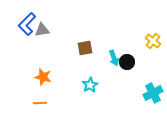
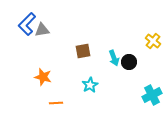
brown square: moved 2 px left, 3 px down
black circle: moved 2 px right
cyan cross: moved 1 px left, 2 px down
orange line: moved 16 px right
